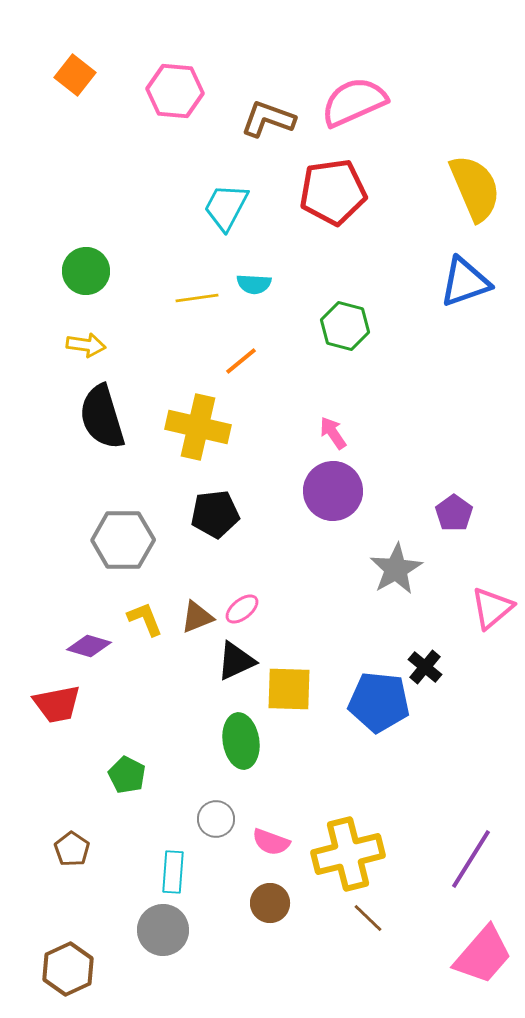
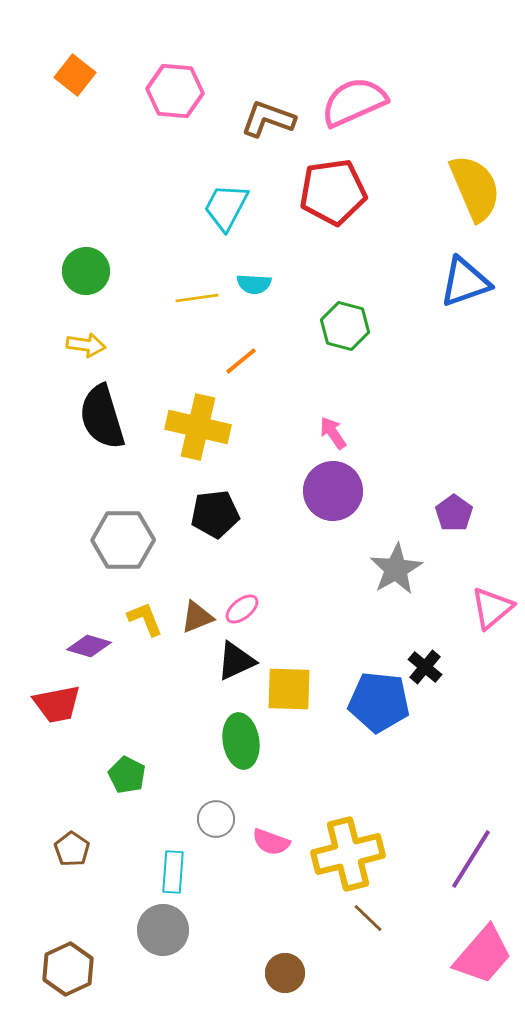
brown circle at (270, 903): moved 15 px right, 70 px down
